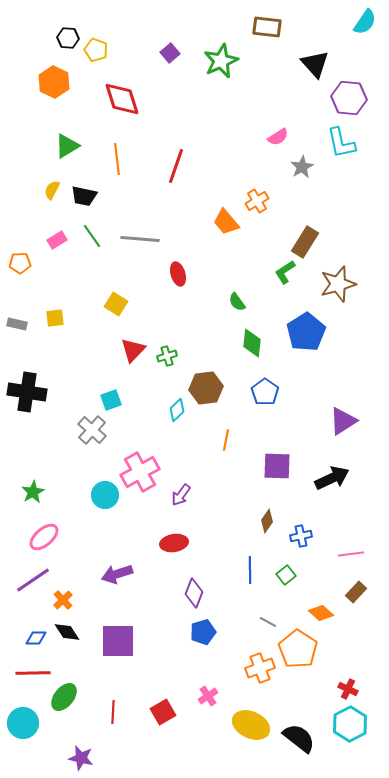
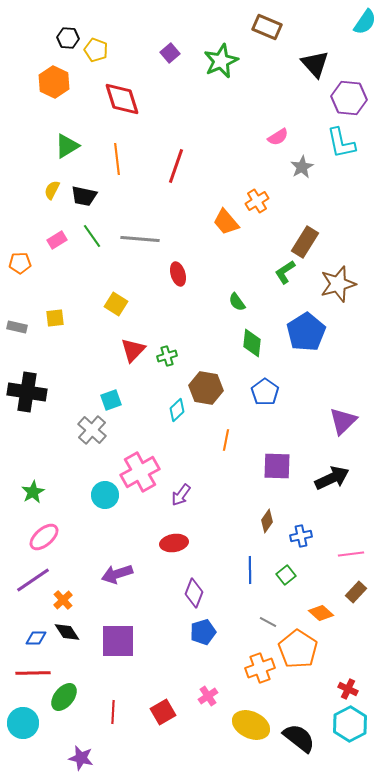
brown rectangle at (267, 27): rotated 16 degrees clockwise
gray rectangle at (17, 324): moved 3 px down
brown hexagon at (206, 388): rotated 16 degrees clockwise
purple triangle at (343, 421): rotated 12 degrees counterclockwise
